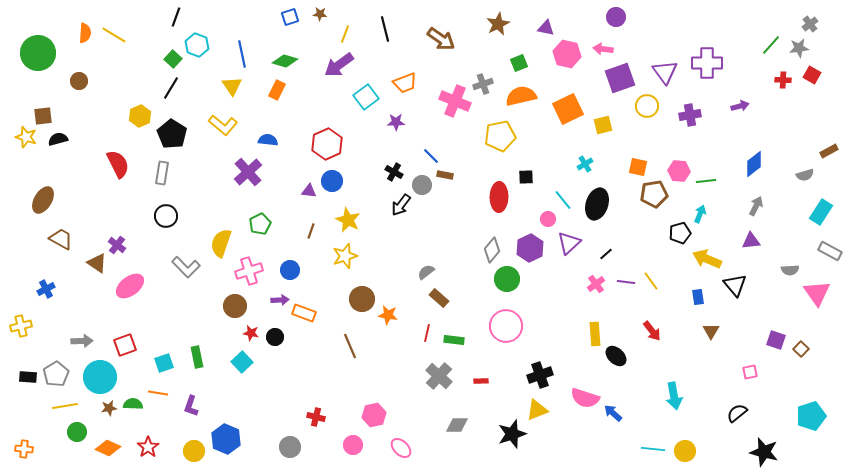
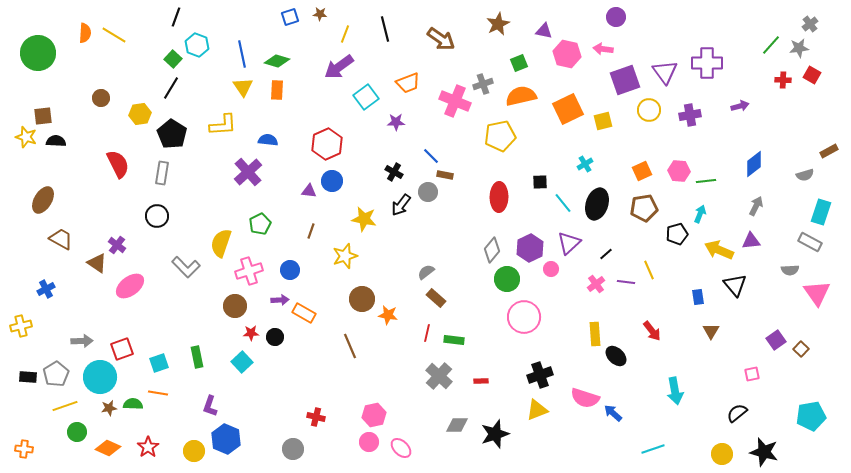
purple triangle at (546, 28): moved 2 px left, 3 px down
green diamond at (285, 61): moved 8 px left
purple arrow at (339, 65): moved 2 px down
purple square at (620, 78): moved 5 px right, 2 px down
brown circle at (79, 81): moved 22 px right, 17 px down
orange trapezoid at (405, 83): moved 3 px right
yellow triangle at (232, 86): moved 11 px right, 1 px down
orange rectangle at (277, 90): rotated 24 degrees counterclockwise
yellow circle at (647, 106): moved 2 px right, 4 px down
yellow hexagon at (140, 116): moved 2 px up; rotated 15 degrees clockwise
yellow L-shape at (223, 125): rotated 44 degrees counterclockwise
yellow square at (603, 125): moved 4 px up
black semicircle at (58, 139): moved 2 px left, 2 px down; rotated 18 degrees clockwise
orange square at (638, 167): moved 4 px right, 4 px down; rotated 36 degrees counterclockwise
black square at (526, 177): moved 14 px right, 5 px down
gray circle at (422, 185): moved 6 px right, 7 px down
brown pentagon at (654, 194): moved 10 px left, 14 px down
cyan line at (563, 200): moved 3 px down
cyan rectangle at (821, 212): rotated 15 degrees counterclockwise
black circle at (166, 216): moved 9 px left
pink circle at (548, 219): moved 3 px right, 50 px down
yellow star at (348, 220): moved 16 px right, 1 px up; rotated 15 degrees counterclockwise
black pentagon at (680, 233): moved 3 px left, 1 px down
gray rectangle at (830, 251): moved 20 px left, 9 px up
yellow arrow at (707, 259): moved 12 px right, 9 px up
yellow line at (651, 281): moved 2 px left, 11 px up; rotated 12 degrees clockwise
brown rectangle at (439, 298): moved 3 px left
orange rectangle at (304, 313): rotated 10 degrees clockwise
pink circle at (506, 326): moved 18 px right, 9 px up
red star at (251, 333): rotated 14 degrees counterclockwise
purple square at (776, 340): rotated 36 degrees clockwise
red square at (125, 345): moved 3 px left, 4 px down
cyan square at (164, 363): moved 5 px left
pink square at (750, 372): moved 2 px right, 2 px down
cyan arrow at (674, 396): moved 1 px right, 5 px up
yellow line at (65, 406): rotated 10 degrees counterclockwise
purple L-shape at (191, 406): moved 19 px right
cyan pentagon at (811, 416): rotated 8 degrees clockwise
black star at (512, 434): moved 17 px left
pink circle at (353, 445): moved 16 px right, 3 px up
gray circle at (290, 447): moved 3 px right, 2 px down
cyan line at (653, 449): rotated 25 degrees counterclockwise
yellow circle at (685, 451): moved 37 px right, 3 px down
